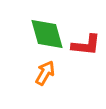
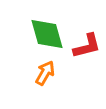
red L-shape: moved 1 px right, 1 px down; rotated 20 degrees counterclockwise
